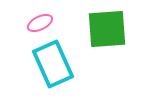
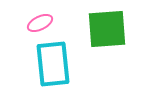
cyan rectangle: rotated 18 degrees clockwise
